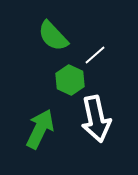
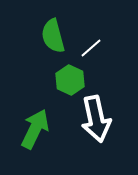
green semicircle: rotated 28 degrees clockwise
white line: moved 4 px left, 7 px up
green arrow: moved 5 px left
